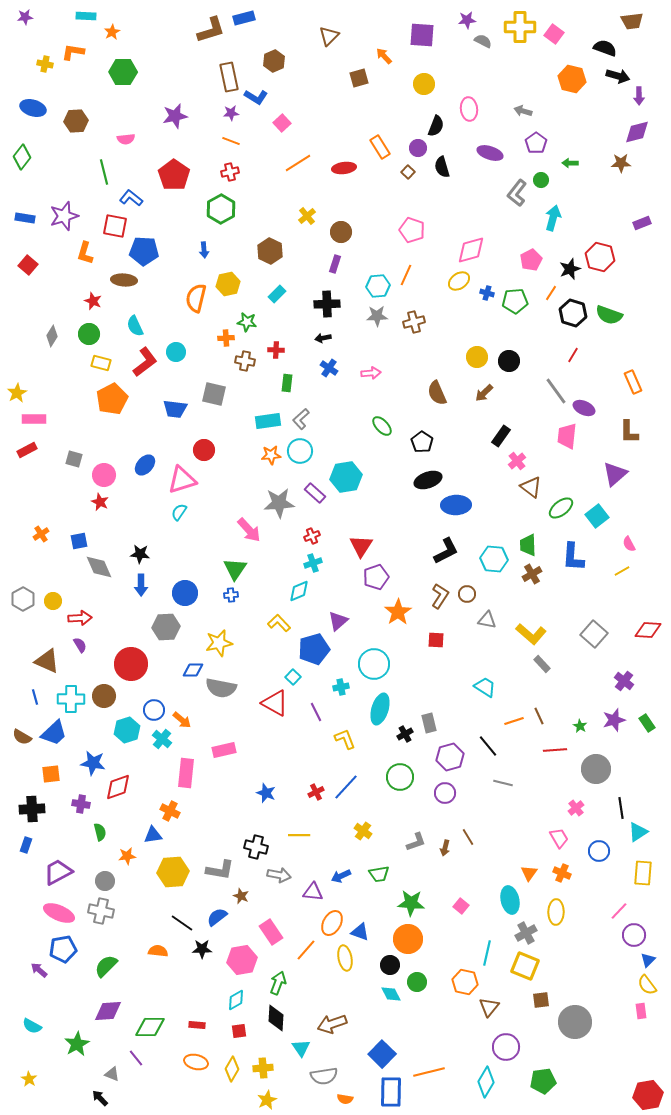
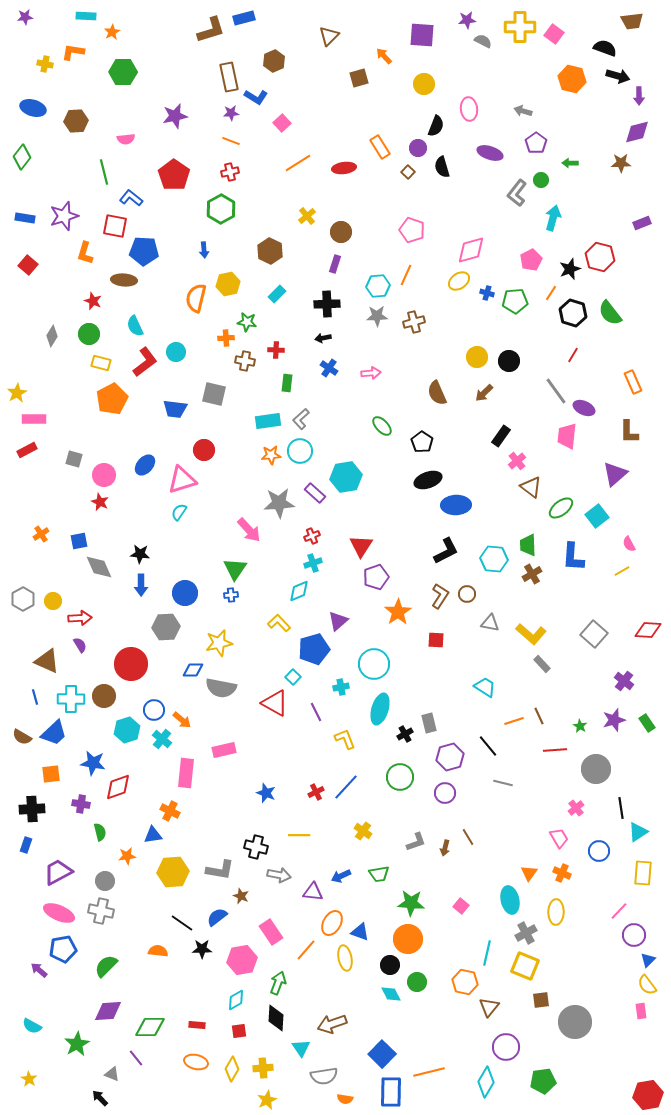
green semicircle at (609, 315): moved 1 px right, 2 px up; rotated 32 degrees clockwise
gray triangle at (487, 620): moved 3 px right, 3 px down
